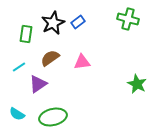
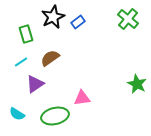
green cross: rotated 25 degrees clockwise
black star: moved 6 px up
green rectangle: rotated 24 degrees counterclockwise
pink triangle: moved 36 px down
cyan line: moved 2 px right, 5 px up
purple triangle: moved 3 px left
green ellipse: moved 2 px right, 1 px up
